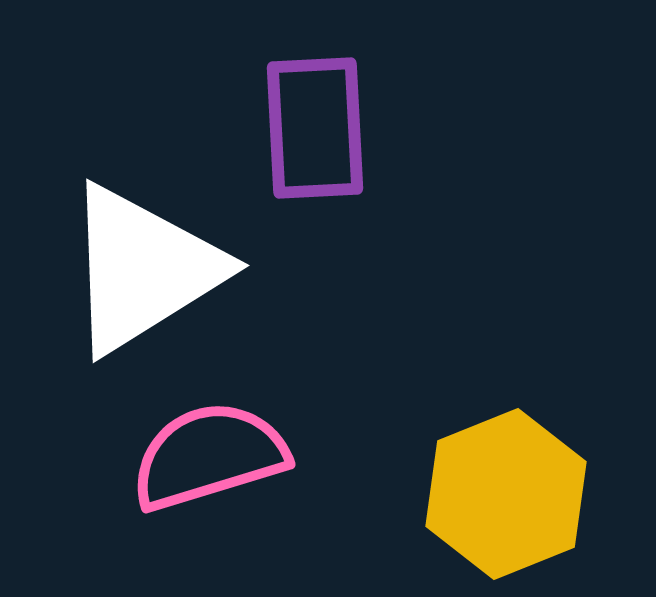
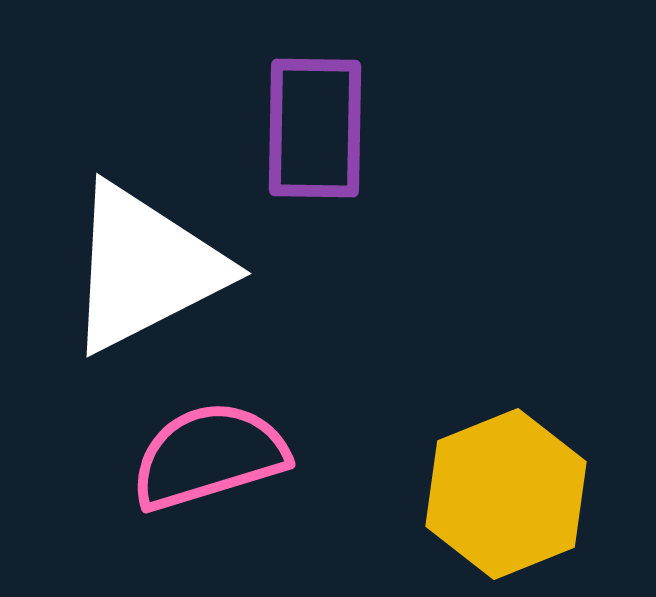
purple rectangle: rotated 4 degrees clockwise
white triangle: moved 2 px right, 1 px up; rotated 5 degrees clockwise
